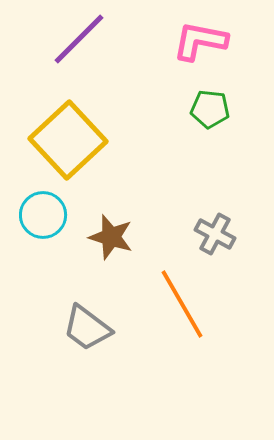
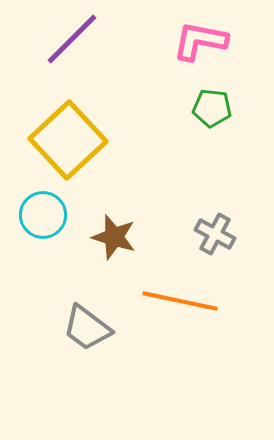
purple line: moved 7 px left
green pentagon: moved 2 px right, 1 px up
brown star: moved 3 px right
orange line: moved 2 px left, 3 px up; rotated 48 degrees counterclockwise
